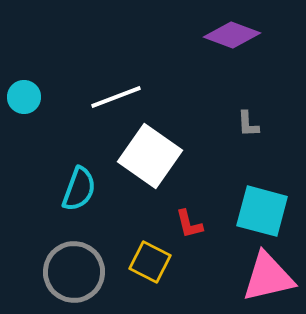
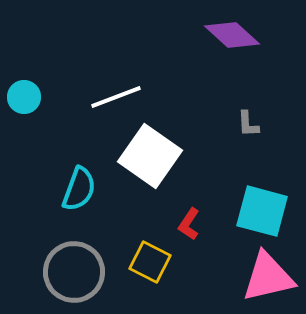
purple diamond: rotated 22 degrees clockwise
red L-shape: rotated 48 degrees clockwise
